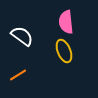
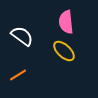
yellow ellipse: rotated 25 degrees counterclockwise
